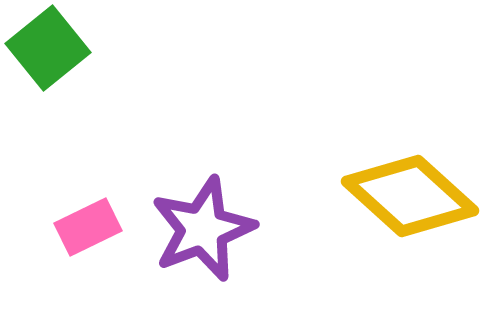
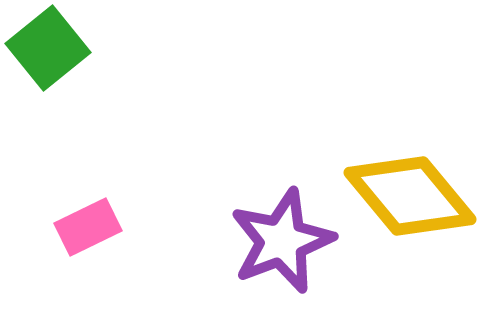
yellow diamond: rotated 8 degrees clockwise
purple star: moved 79 px right, 12 px down
